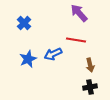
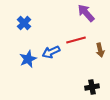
purple arrow: moved 7 px right
red line: rotated 24 degrees counterclockwise
blue arrow: moved 2 px left, 2 px up
brown arrow: moved 10 px right, 15 px up
black cross: moved 2 px right
